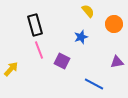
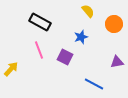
black rectangle: moved 5 px right, 3 px up; rotated 45 degrees counterclockwise
purple square: moved 3 px right, 4 px up
